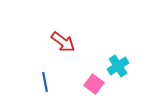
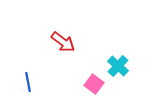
cyan cross: rotated 15 degrees counterclockwise
blue line: moved 17 px left
